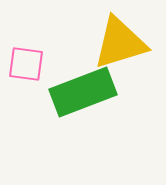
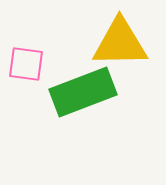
yellow triangle: rotated 16 degrees clockwise
